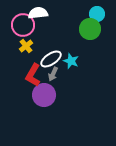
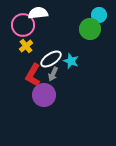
cyan circle: moved 2 px right, 1 px down
